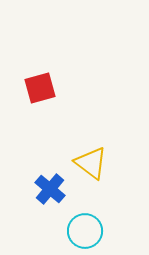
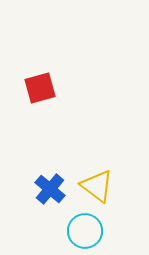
yellow triangle: moved 6 px right, 23 px down
